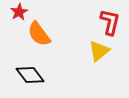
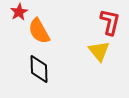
orange semicircle: moved 3 px up; rotated 8 degrees clockwise
yellow triangle: rotated 30 degrees counterclockwise
black diamond: moved 9 px right, 6 px up; rotated 36 degrees clockwise
